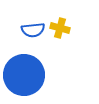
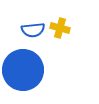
blue circle: moved 1 px left, 5 px up
